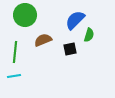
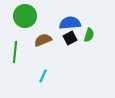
green circle: moved 1 px down
blue semicircle: moved 5 px left, 3 px down; rotated 40 degrees clockwise
black square: moved 11 px up; rotated 16 degrees counterclockwise
cyan line: moved 29 px right; rotated 56 degrees counterclockwise
